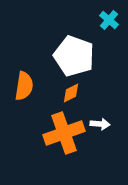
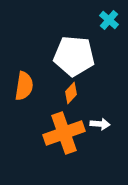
white pentagon: rotated 15 degrees counterclockwise
orange diamond: rotated 20 degrees counterclockwise
